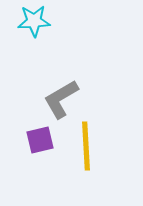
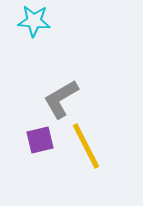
cyan star: rotated 8 degrees clockwise
yellow line: rotated 24 degrees counterclockwise
